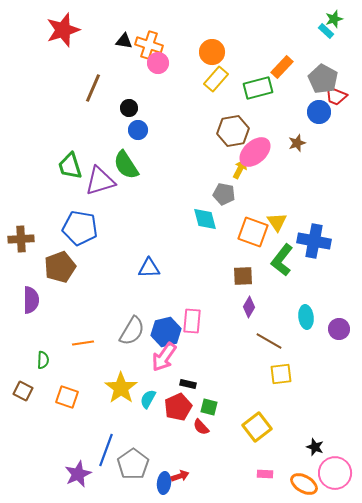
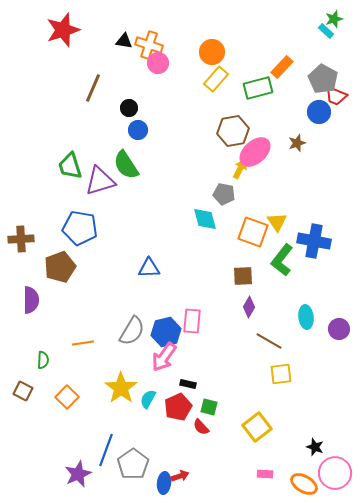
orange square at (67, 397): rotated 25 degrees clockwise
